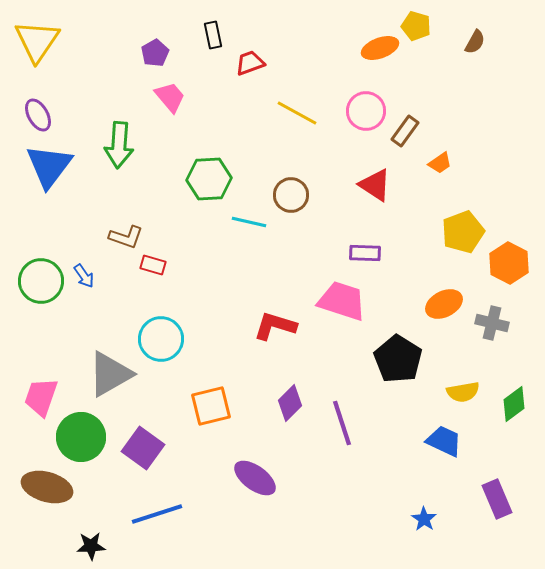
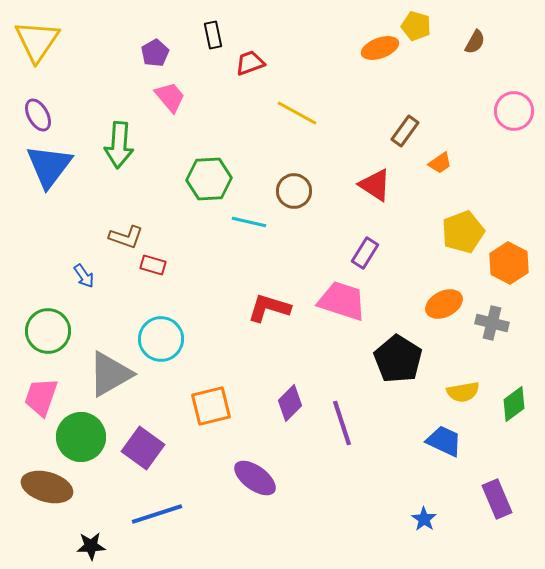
pink circle at (366, 111): moved 148 px right
brown circle at (291, 195): moved 3 px right, 4 px up
purple rectangle at (365, 253): rotated 60 degrees counterclockwise
green circle at (41, 281): moved 7 px right, 50 px down
red L-shape at (275, 326): moved 6 px left, 18 px up
